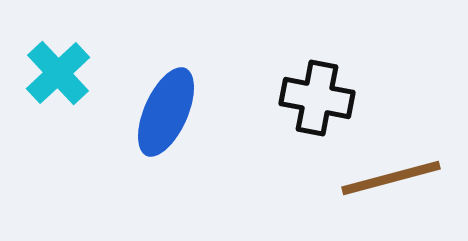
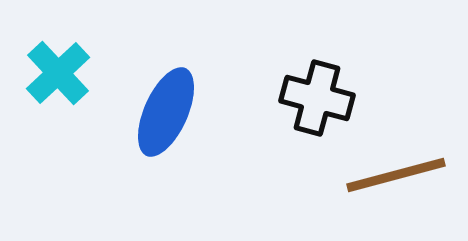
black cross: rotated 4 degrees clockwise
brown line: moved 5 px right, 3 px up
